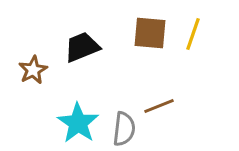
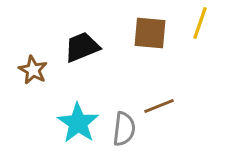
yellow line: moved 7 px right, 11 px up
brown star: rotated 16 degrees counterclockwise
